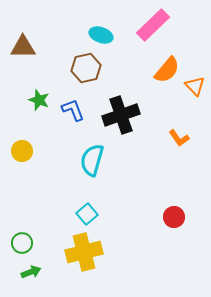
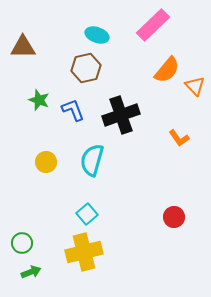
cyan ellipse: moved 4 px left
yellow circle: moved 24 px right, 11 px down
